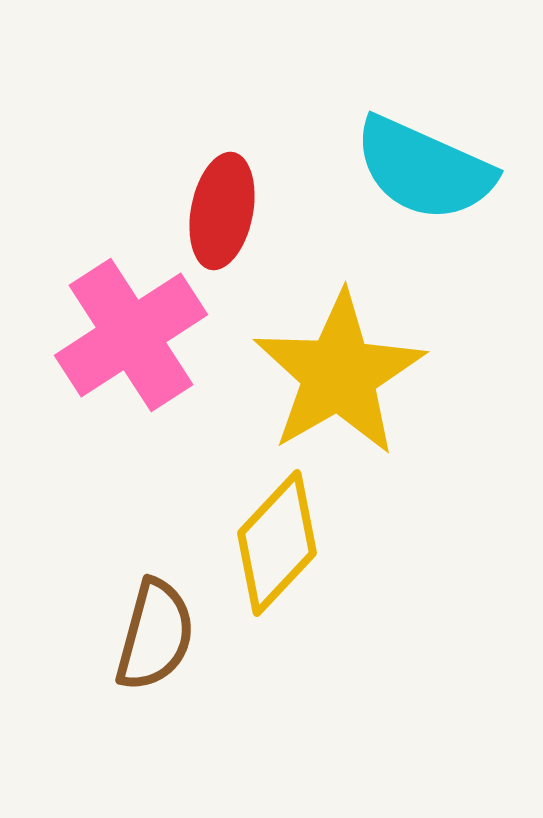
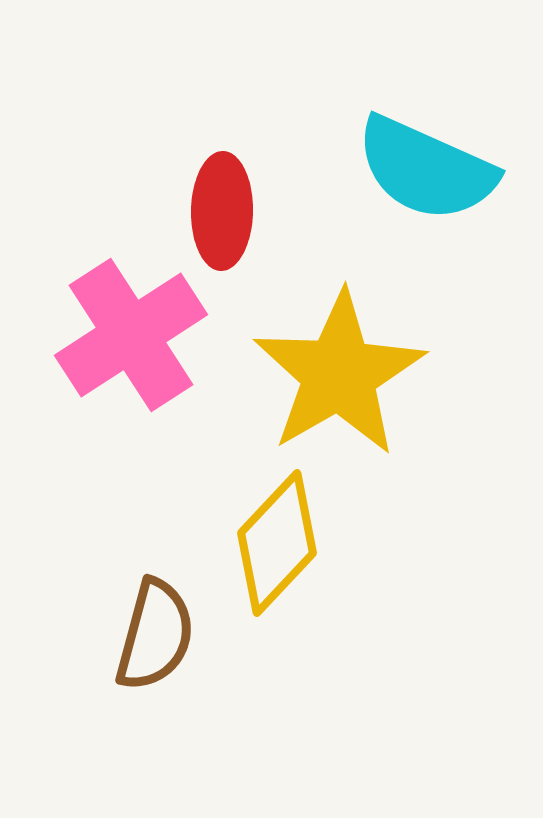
cyan semicircle: moved 2 px right
red ellipse: rotated 10 degrees counterclockwise
